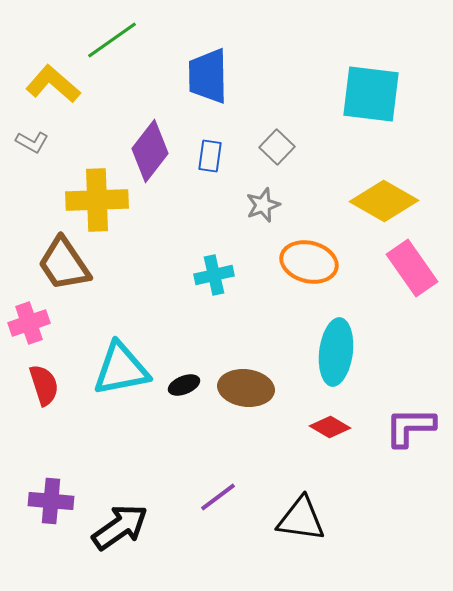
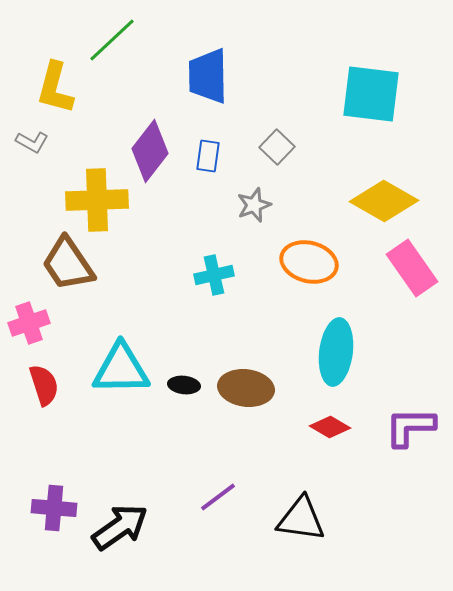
green line: rotated 8 degrees counterclockwise
yellow L-shape: moved 2 px right, 4 px down; rotated 116 degrees counterclockwise
blue rectangle: moved 2 px left
gray star: moved 9 px left
brown trapezoid: moved 4 px right
cyan triangle: rotated 10 degrees clockwise
black ellipse: rotated 28 degrees clockwise
purple cross: moved 3 px right, 7 px down
